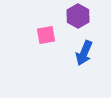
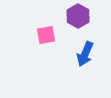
blue arrow: moved 1 px right, 1 px down
